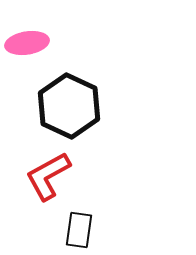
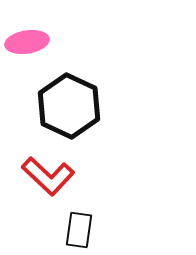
pink ellipse: moved 1 px up
red L-shape: rotated 108 degrees counterclockwise
